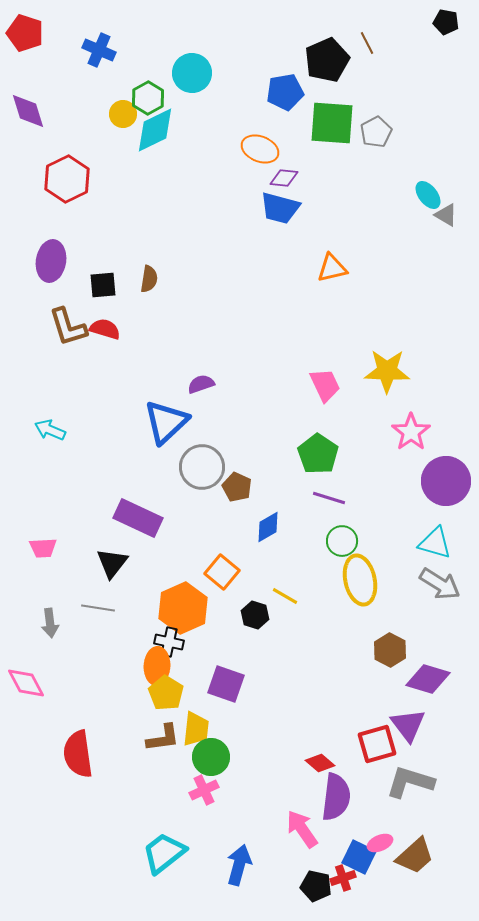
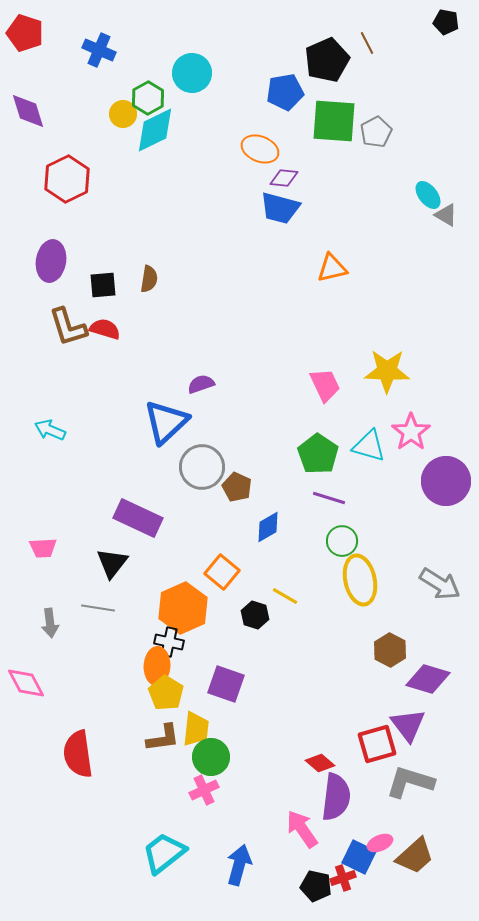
green square at (332, 123): moved 2 px right, 2 px up
cyan triangle at (435, 543): moved 66 px left, 97 px up
